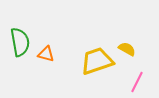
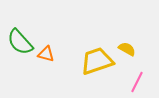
green semicircle: rotated 148 degrees clockwise
